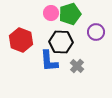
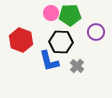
green pentagon: moved 1 px down; rotated 15 degrees clockwise
blue L-shape: rotated 10 degrees counterclockwise
